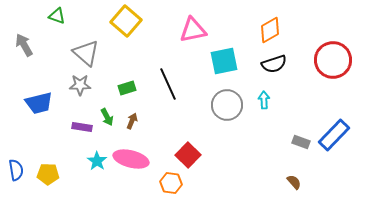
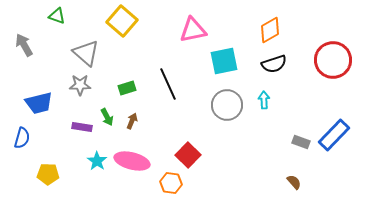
yellow square: moved 4 px left
pink ellipse: moved 1 px right, 2 px down
blue semicircle: moved 6 px right, 32 px up; rotated 25 degrees clockwise
